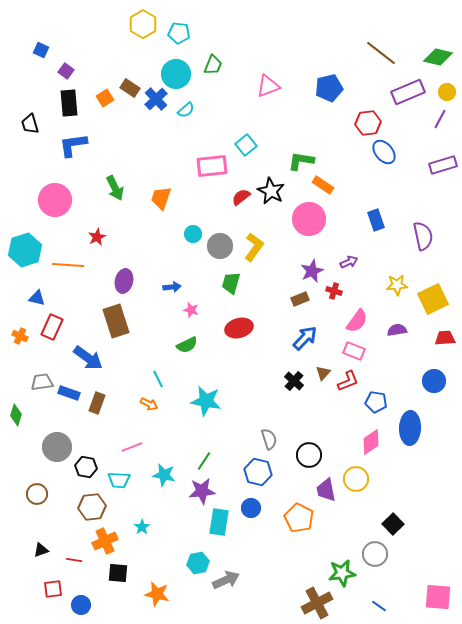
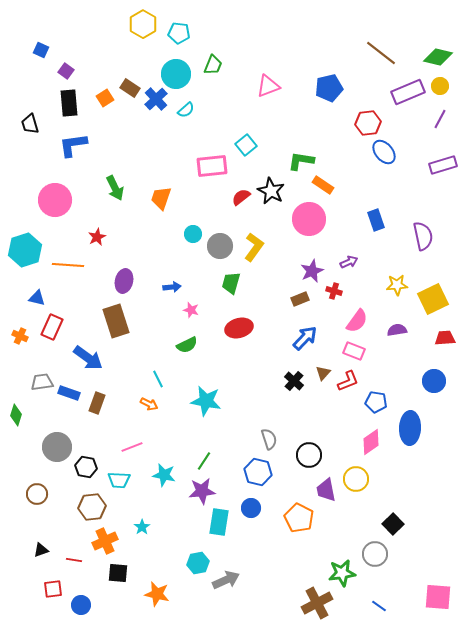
yellow circle at (447, 92): moved 7 px left, 6 px up
